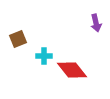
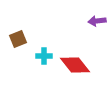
purple arrow: moved 1 px right, 2 px up; rotated 96 degrees clockwise
red diamond: moved 3 px right, 5 px up
